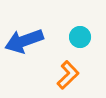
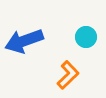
cyan circle: moved 6 px right
